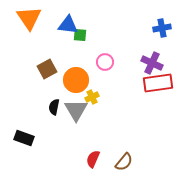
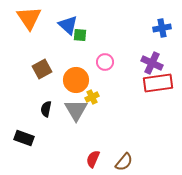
blue triangle: rotated 35 degrees clockwise
brown square: moved 5 px left
black semicircle: moved 8 px left, 2 px down
